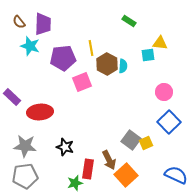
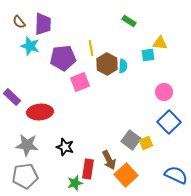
pink square: moved 2 px left
gray star: moved 2 px right, 1 px up
